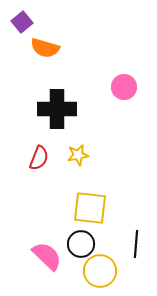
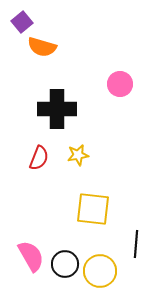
orange semicircle: moved 3 px left, 1 px up
pink circle: moved 4 px left, 3 px up
yellow square: moved 3 px right, 1 px down
black circle: moved 16 px left, 20 px down
pink semicircle: moved 16 px left; rotated 16 degrees clockwise
